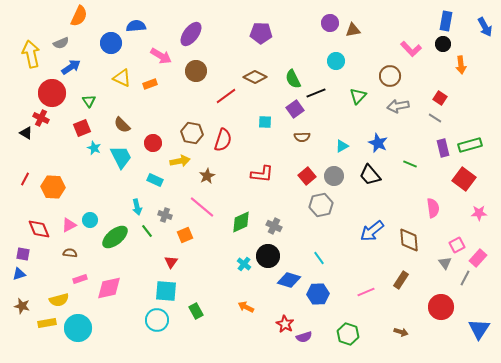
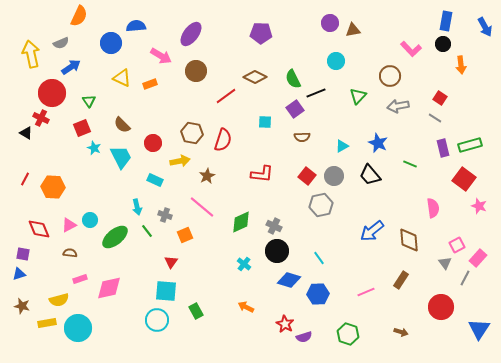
red square at (307, 176): rotated 12 degrees counterclockwise
pink star at (479, 213): moved 7 px up; rotated 21 degrees clockwise
black circle at (268, 256): moved 9 px right, 5 px up
